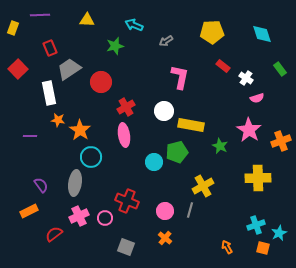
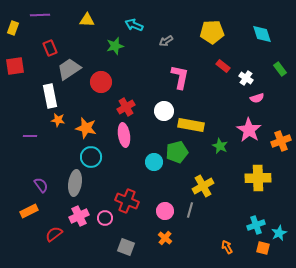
red square at (18, 69): moved 3 px left, 3 px up; rotated 36 degrees clockwise
white rectangle at (49, 93): moved 1 px right, 3 px down
orange star at (80, 130): moved 6 px right, 2 px up; rotated 20 degrees counterclockwise
